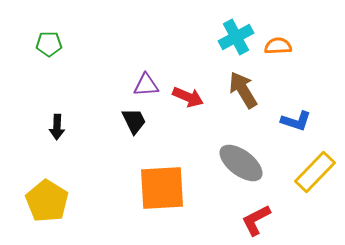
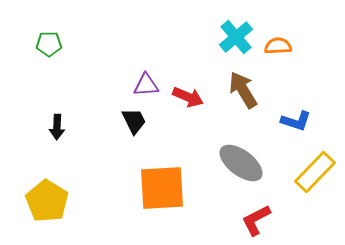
cyan cross: rotated 12 degrees counterclockwise
